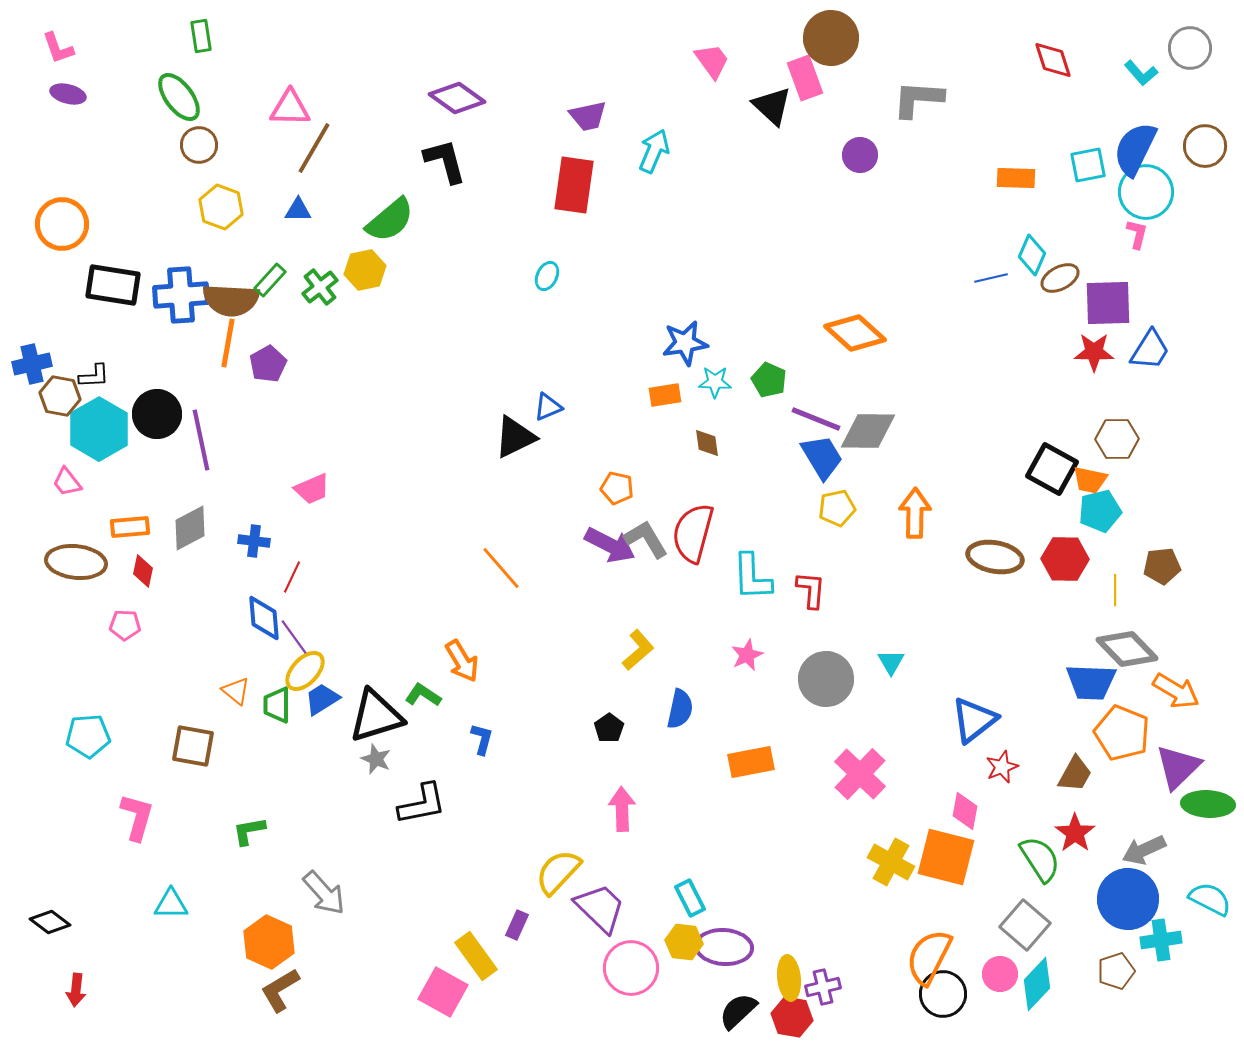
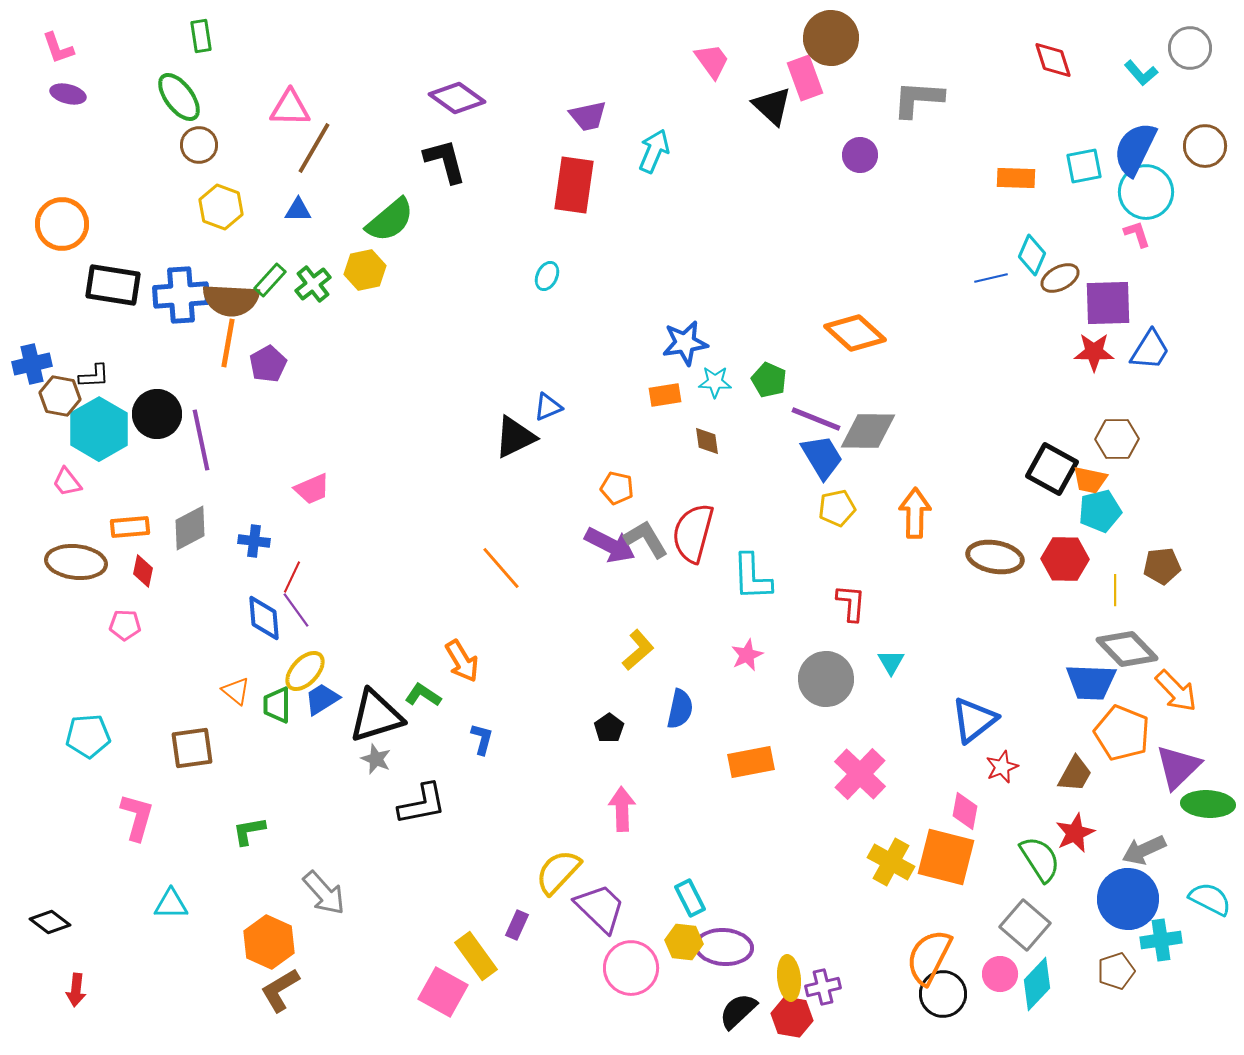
cyan square at (1088, 165): moved 4 px left, 1 px down
pink L-shape at (1137, 234): rotated 32 degrees counterclockwise
green cross at (320, 287): moved 7 px left, 3 px up
brown diamond at (707, 443): moved 2 px up
red L-shape at (811, 590): moved 40 px right, 13 px down
purple line at (294, 637): moved 2 px right, 27 px up
orange arrow at (1176, 691): rotated 15 degrees clockwise
brown square at (193, 746): moved 1 px left, 2 px down; rotated 18 degrees counterclockwise
red star at (1075, 833): rotated 12 degrees clockwise
